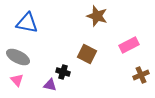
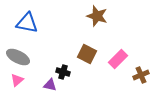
pink rectangle: moved 11 px left, 14 px down; rotated 18 degrees counterclockwise
pink triangle: rotated 32 degrees clockwise
